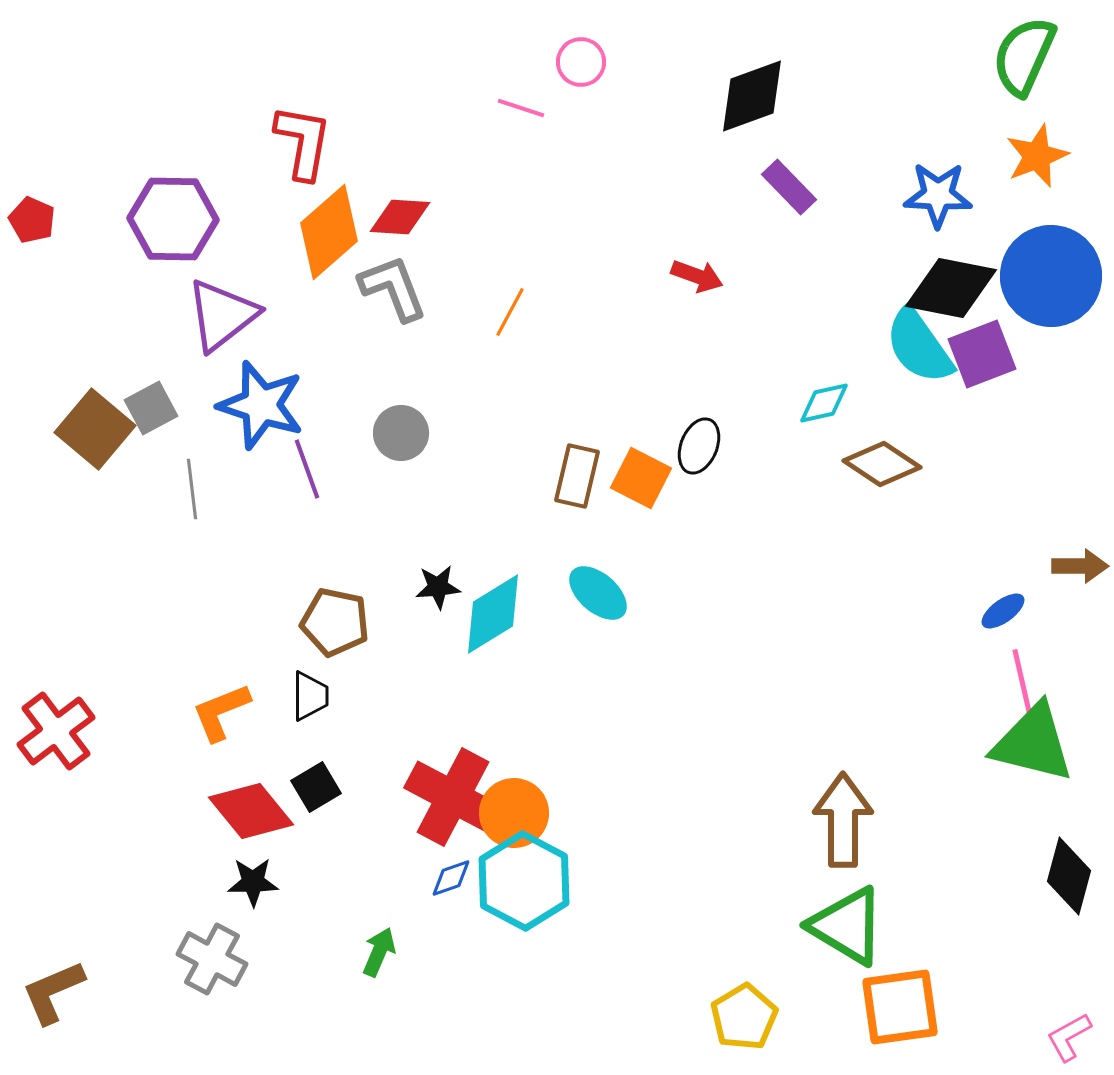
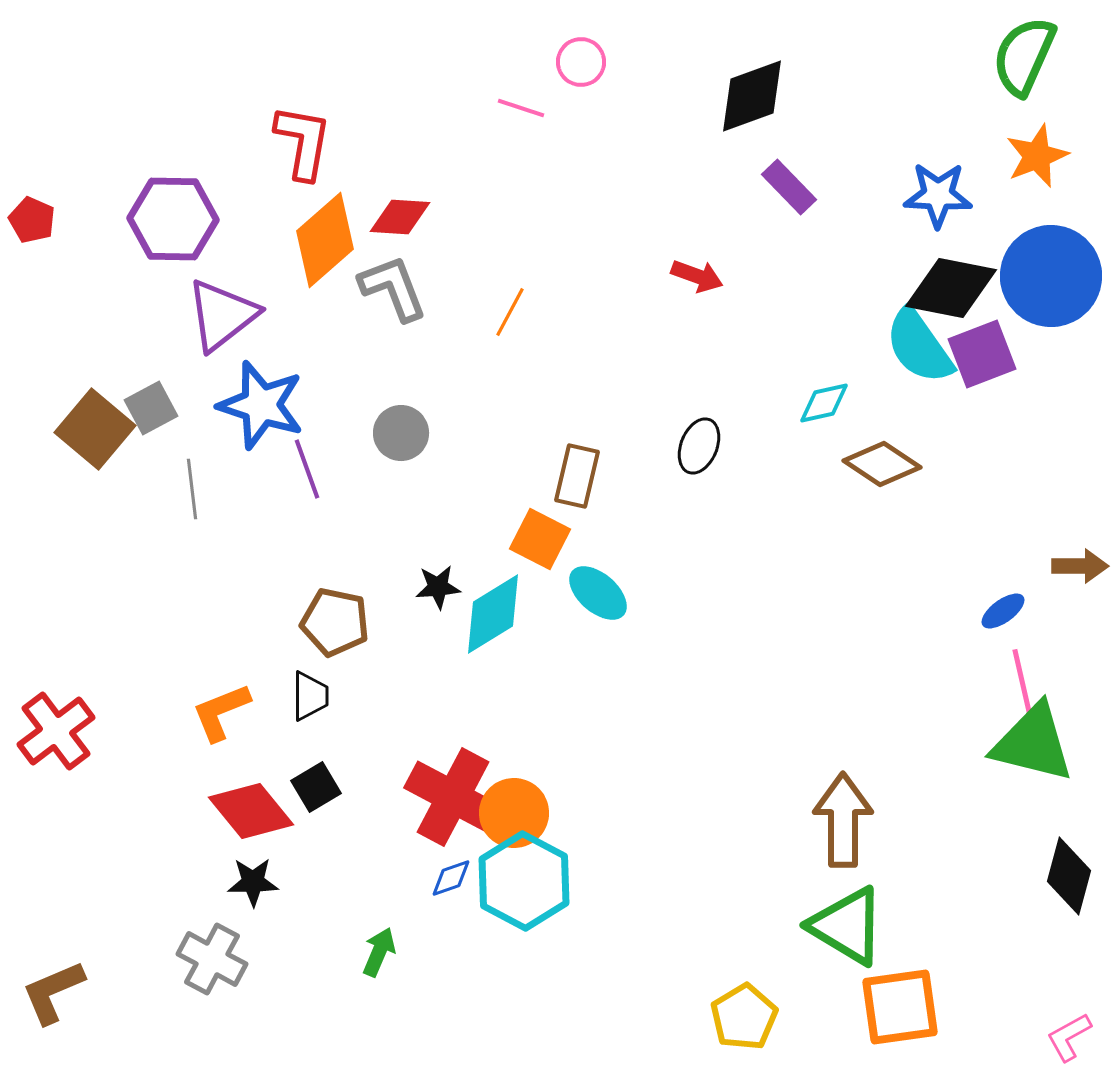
orange diamond at (329, 232): moved 4 px left, 8 px down
orange square at (641, 478): moved 101 px left, 61 px down
